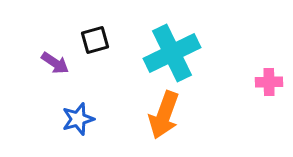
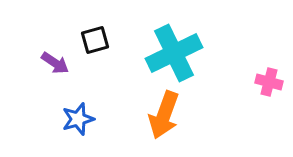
cyan cross: moved 2 px right
pink cross: rotated 16 degrees clockwise
